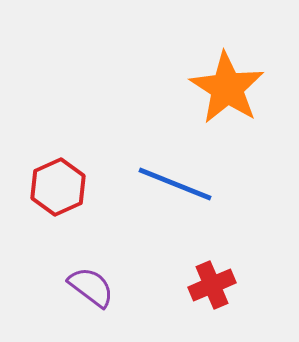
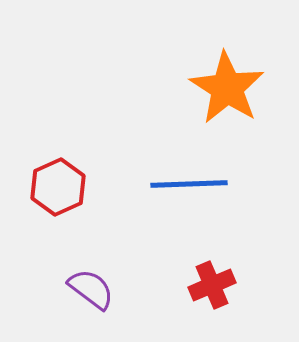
blue line: moved 14 px right; rotated 24 degrees counterclockwise
purple semicircle: moved 2 px down
